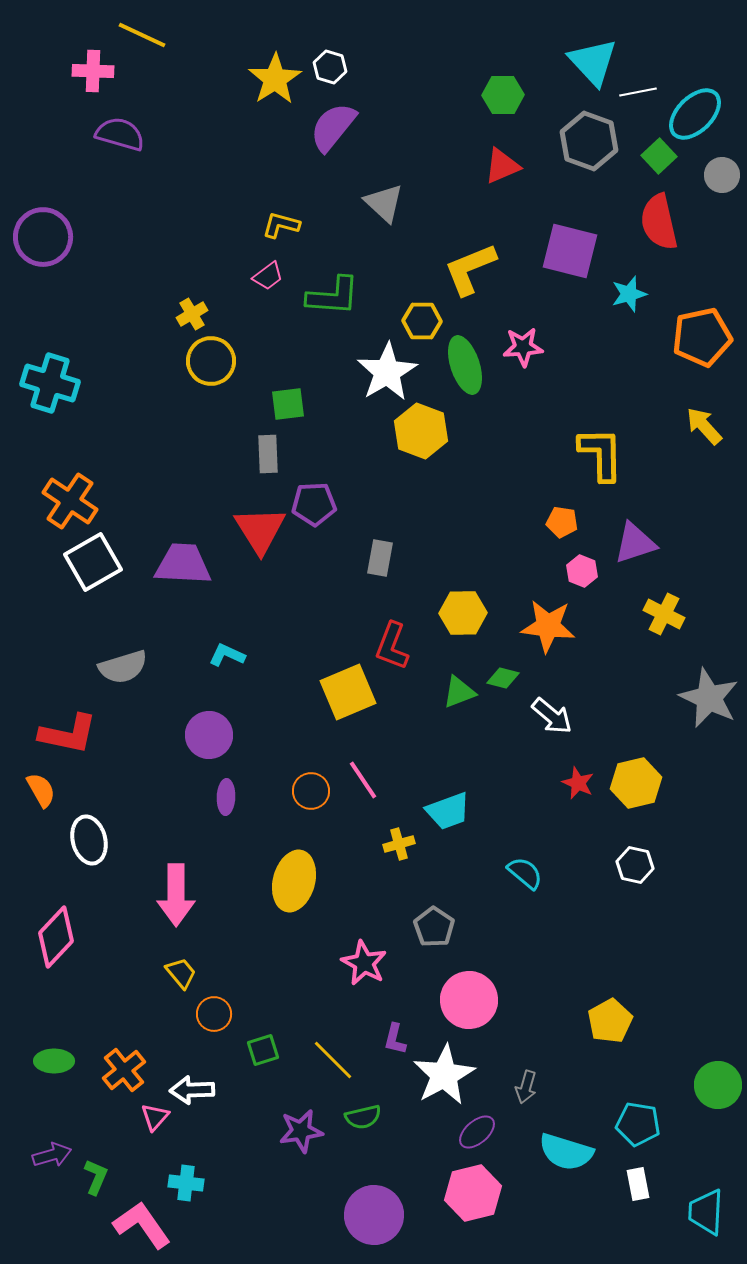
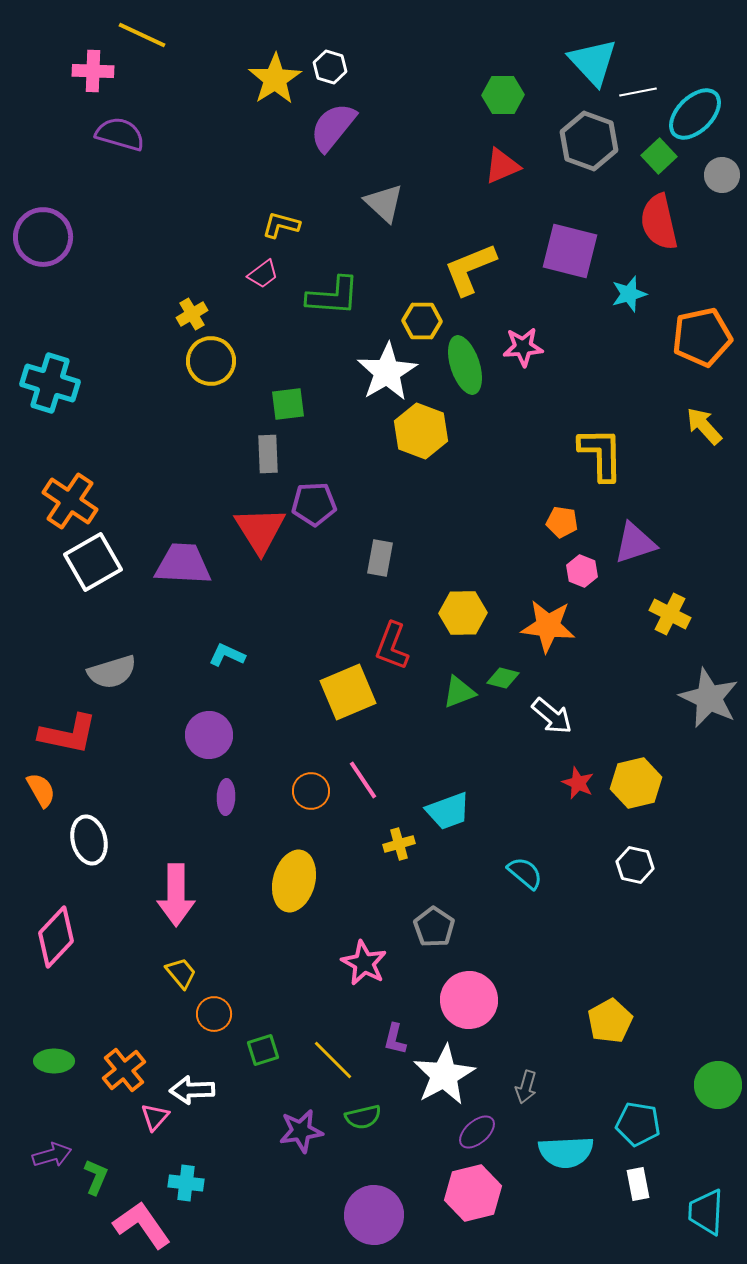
pink trapezoid at (268, 276): moved 5 px left, 2 px up
yellow cross at (664, 614): moved 6 px right
gray semicircle at (123, 667): moved 11 px left, 5 px down
cyan semicircle at (566, 1152): rotated 20 degrees counterclockwise
